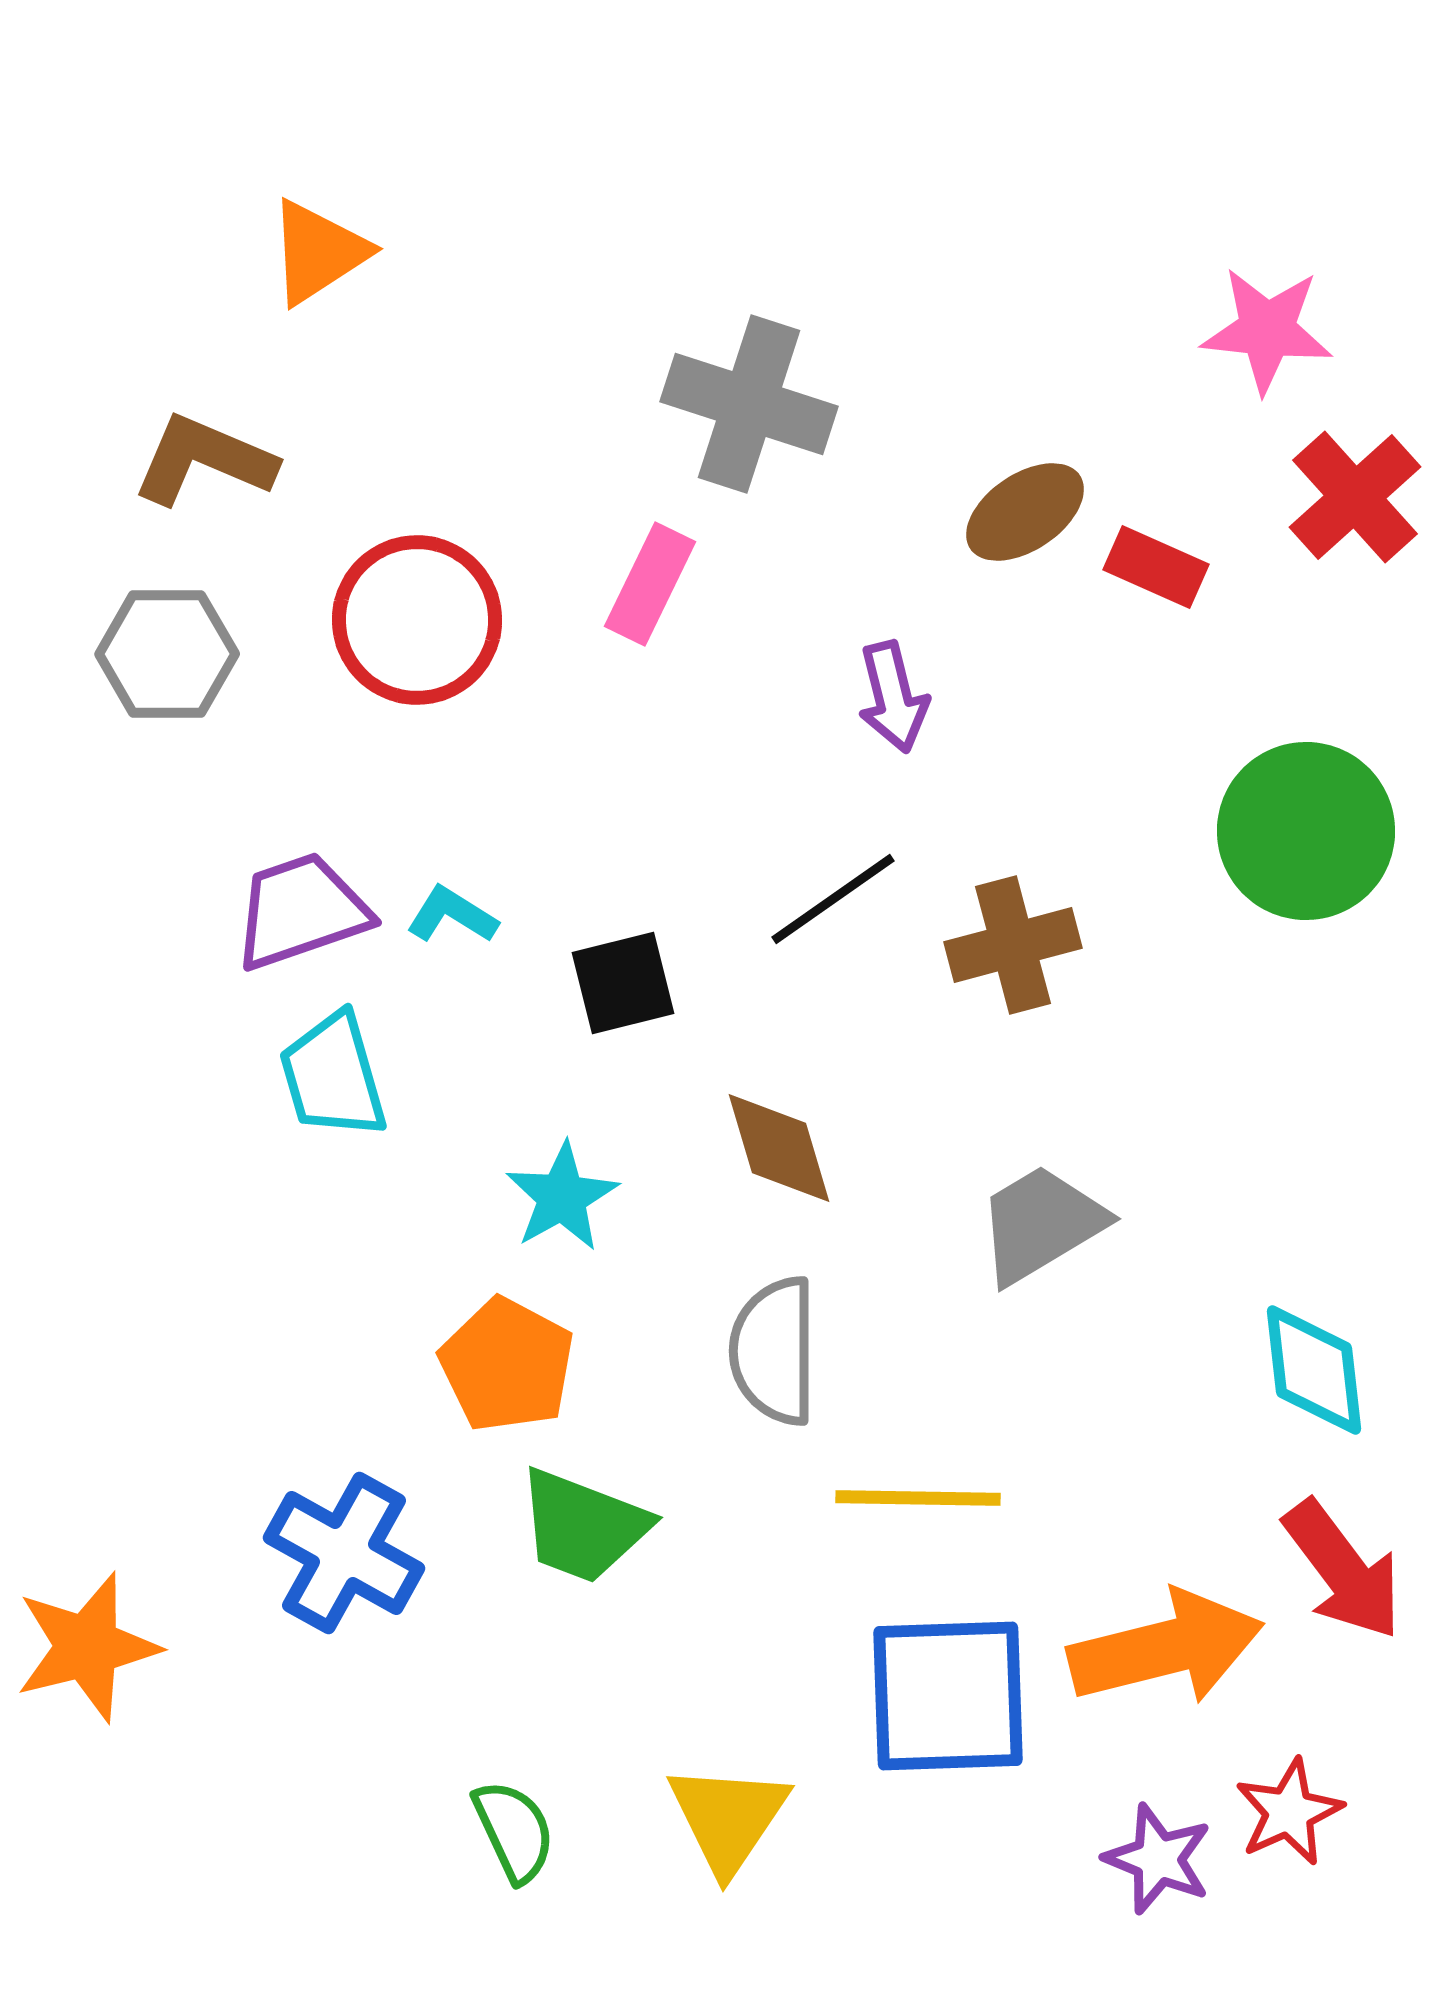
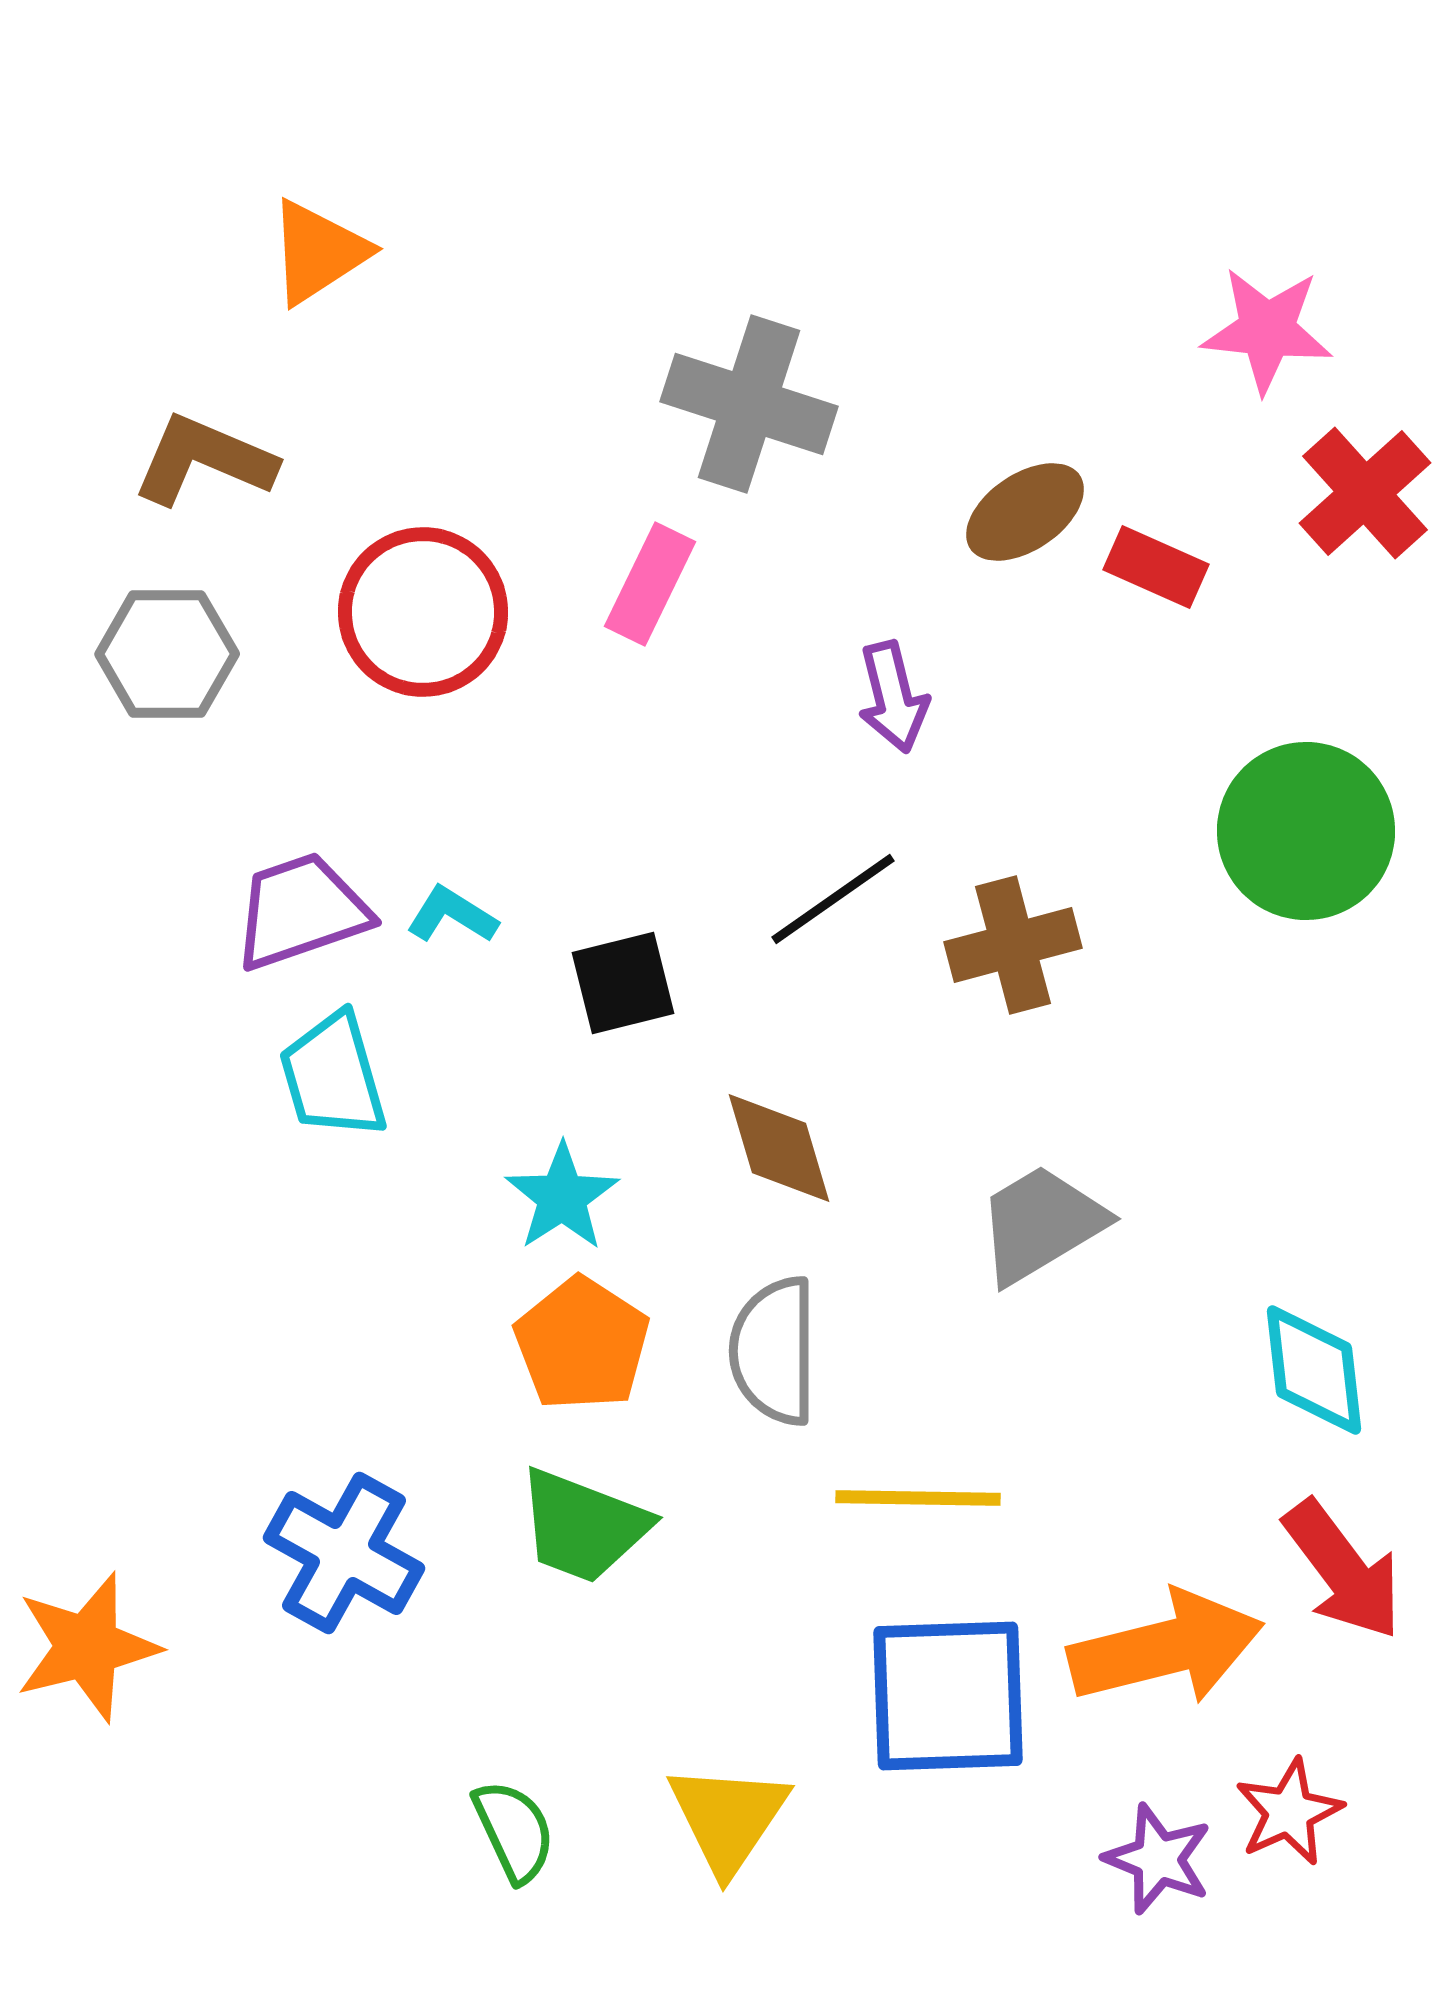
red cross: moved 10 px right, 4 px up
red circle: moved 6 px right, 8 px up
cyan star: rotated 4 degrees counterclockwise
orange pentagon: moved 75 px right, 21 px up; rotated 5 degrees clockwise
